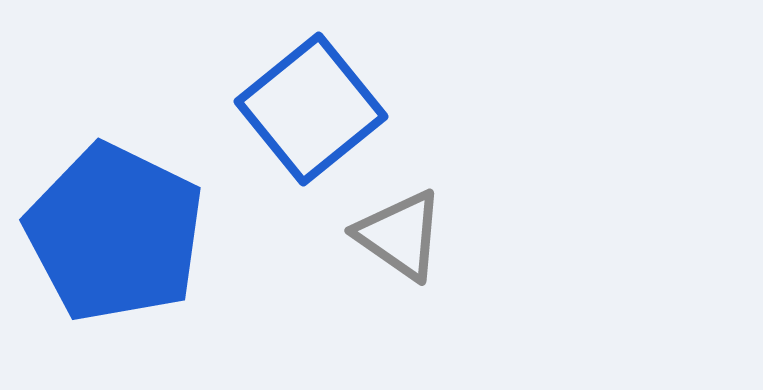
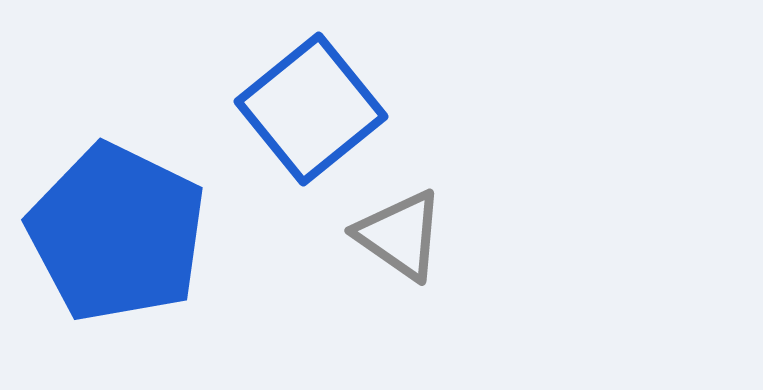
blue pentagon: moved 2 px right
